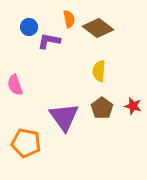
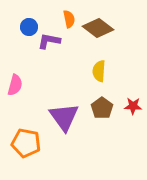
pink semicircle: rotated 145 degrees counterclockwise
red star: rotated 12 degrees counterclockwise
